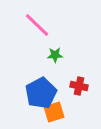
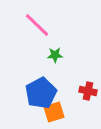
red cross: moved 9 px right, 5 px down
